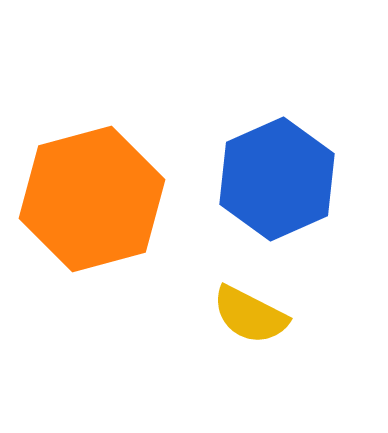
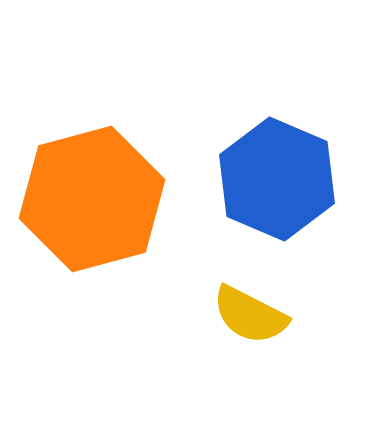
blue hexagon: rotated 13 degrees counterclockwise
